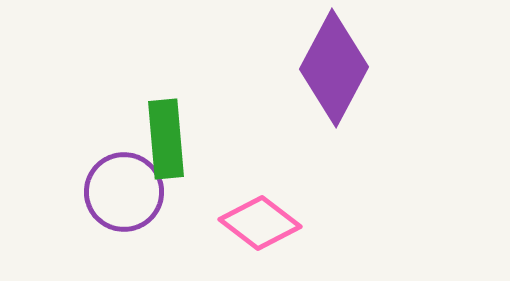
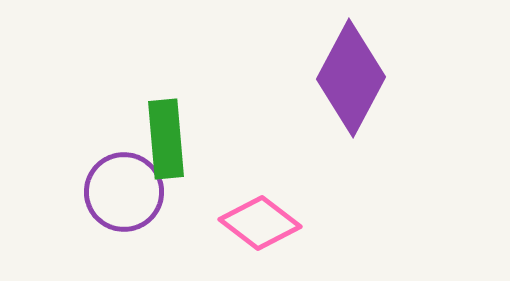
purple diamond: moved 17 px right, 10 px down
